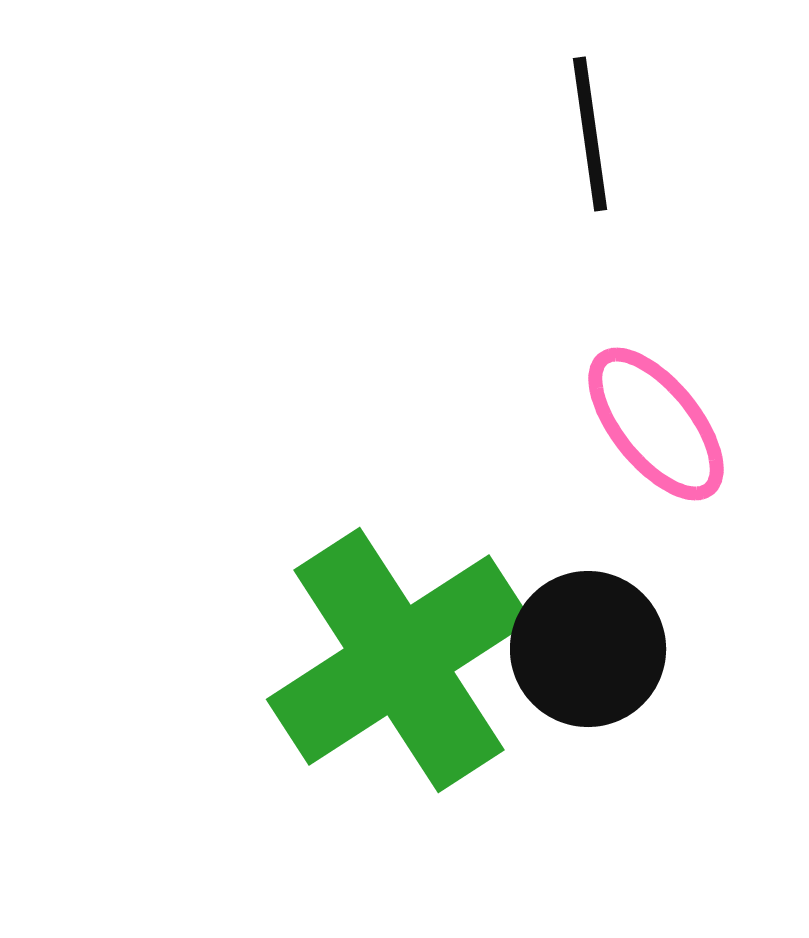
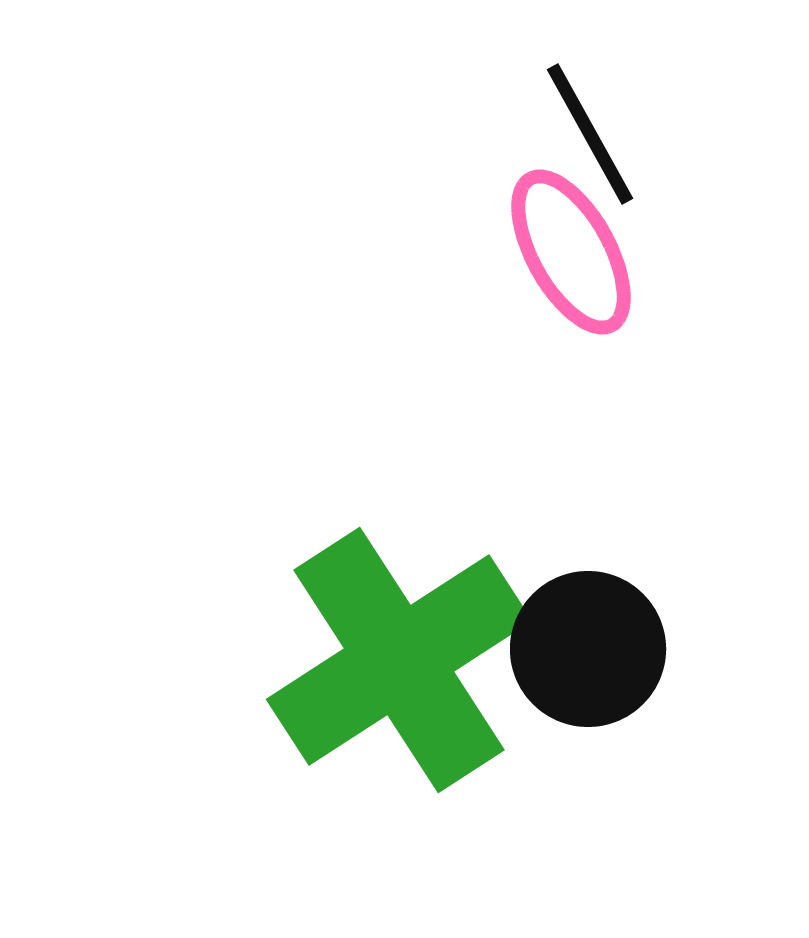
black line: rotated 21 degrees counterclockwise
pink ellipse: moved 85 px left, 172 px up; rotated 10 degrees clockwise
